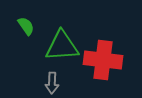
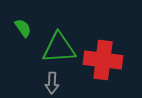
green semicircle: moved 3 px left, 2 px down
green triangle: moved 3 px left, 2 px down
